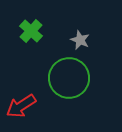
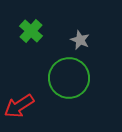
red arrow: moved 2 px left
